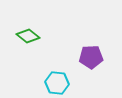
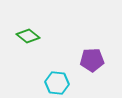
purple pentagon: moved 1 px right, 3 px down
